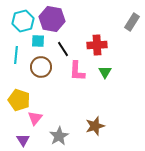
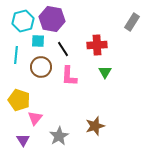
pink L-shape: moved 8 px left, 5 px down
